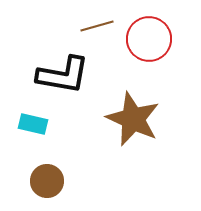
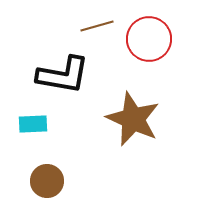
cyan rectangle: rotated 16 degrees counterclockwise
